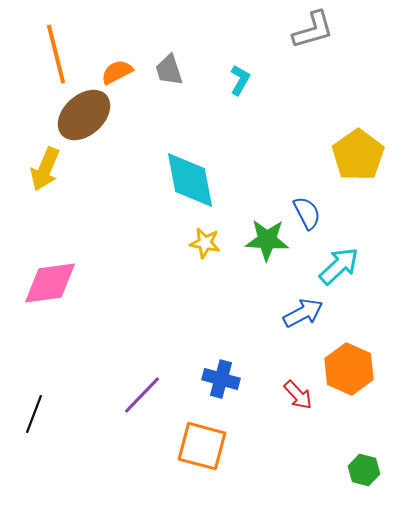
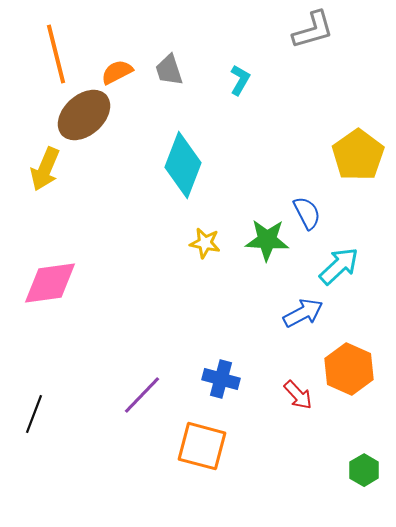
cyan diamond: moved 7 px left, 15 px up; rotated 32 degrees clockwise
green hexagon: rotated 16 degrees clockwise
